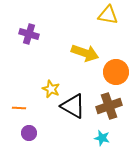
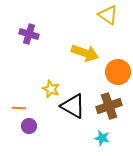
yellow triangle: rotated 25 degrees clockwise
orange circle: moved 2 px right
purple circle: moved 7 px up
